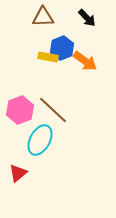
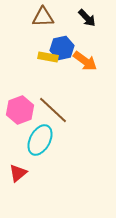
blue hexagon: rotated 10 degrees clockwise
